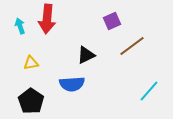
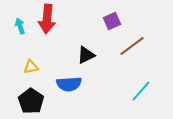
yellow triangle: moved 4 px down
blue semicircle: moved 3 px left
cyan line: moved 8 px left
